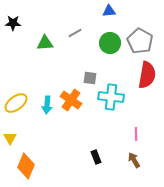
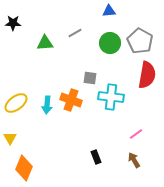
orange cross: rotated 15 degrees counterclockwise
pink line: rotated 56 degrees clockwise
orange diamond: moved 2 px left, 2 px down
